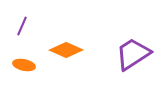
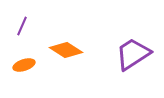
orange diamond: rotated 8 degrees clockwise
orange ellipse: rotated 30 degrees counterclockwise
